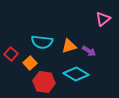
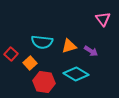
pink triangle: rotated 28 degrees counterclockwise
purple arrow: moved 2 px right
